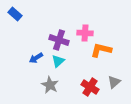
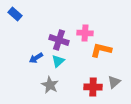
red cross: moved 3 px right; rotated 30 degrees counterclockwise
